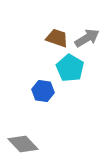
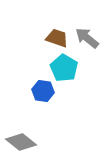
gray arrow: rotated 110 degrees counterclockwise
cyan pentagon: moved 6 px left
gray diamond: moved 2 px left, 2 px up; rotated 8 degrees counterclockwise
